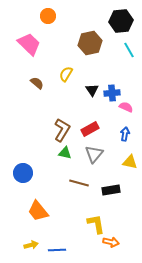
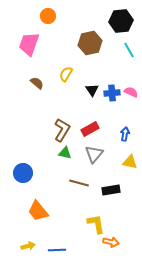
pink trapezoid: rotated 115 degrees counterclockwise
pink semicircle: moved 5 px right, 15 px up
yellow arrow: moved 3 px left, 1 px down
